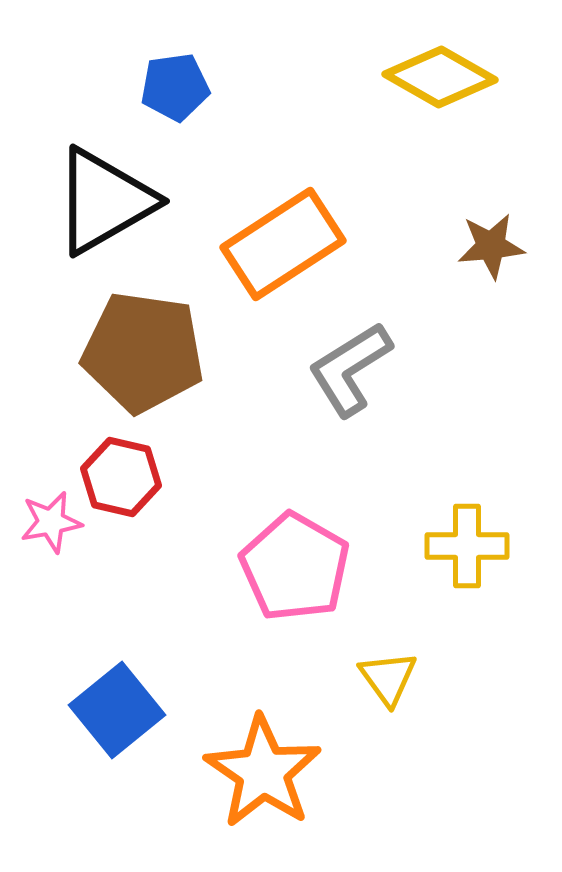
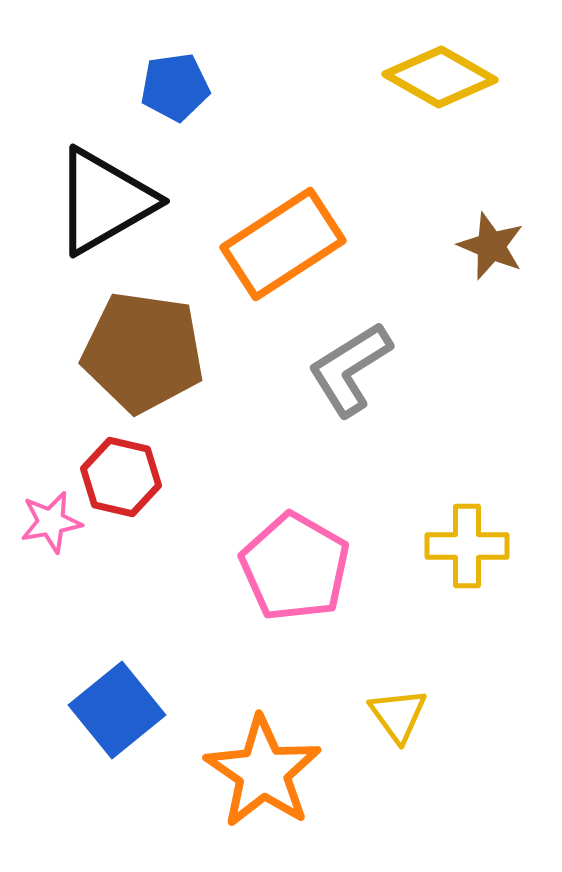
brown star: rotated 28 degrees clockwise
yellow triangle: moved 10 px right, 37 px down
